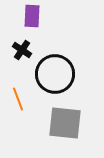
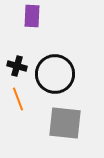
black cross: moved 5 px left, 16 px down; rotated 18 degrees counterclockwise
